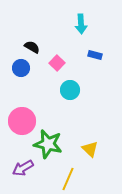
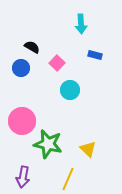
yellow triangle: moved 2 px left
purple arrow: moved 9 px down; rotated 50 degrees counterclockwise
